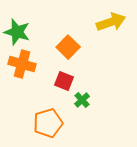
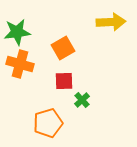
yellow arrow: rotated 16 degrees clockwise
green star: rotated 24 degrees counterclockwise
orange square: moved 5 px left, 1 px down; rotated 15 degrees clockwise
orange cross: moved 2 px left
red square: rotated 24 degrees counterclockwise
